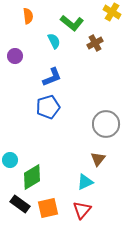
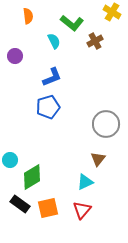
brown cross: moved 2 px up
